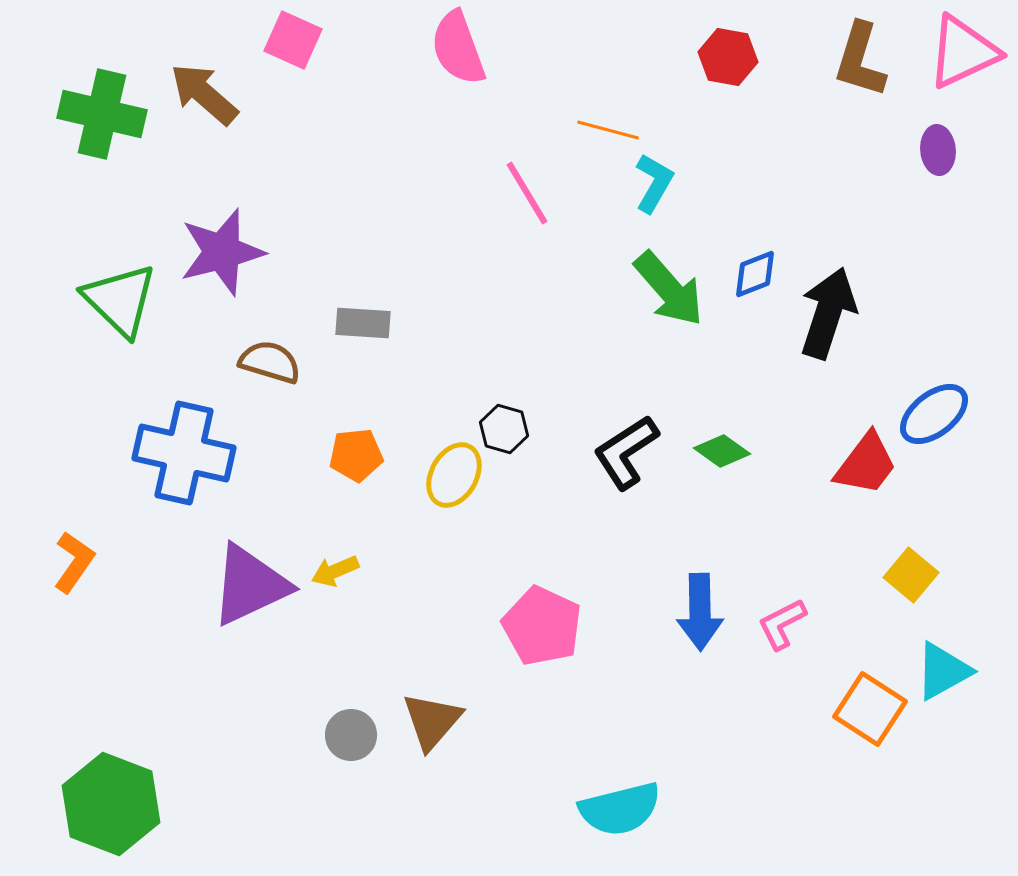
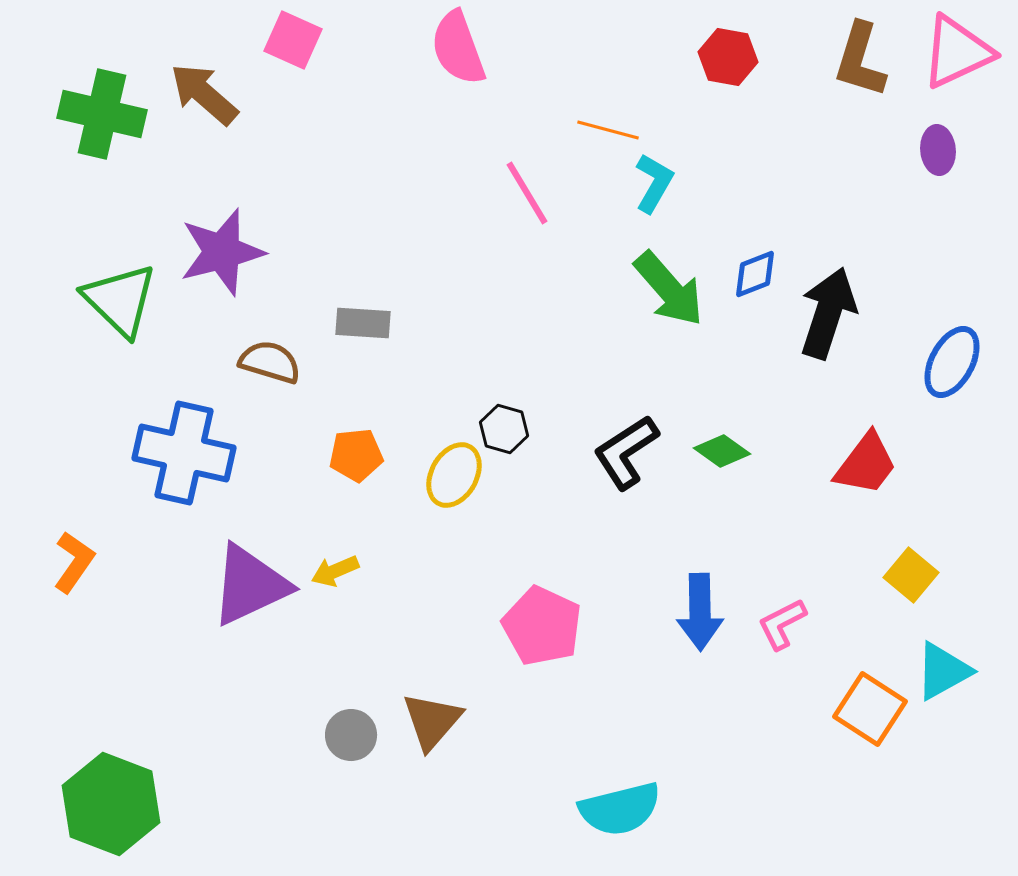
pink triangle: moved 6 px left
blue ellipse: moved 18 px right, 52 px up; rotated 24 degrees counterclockwise
